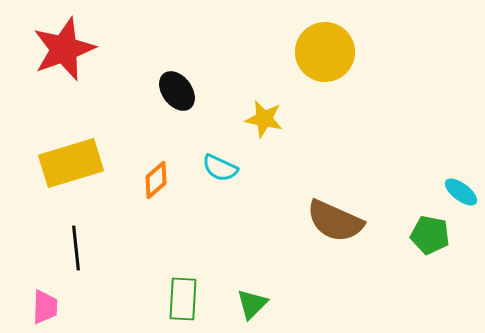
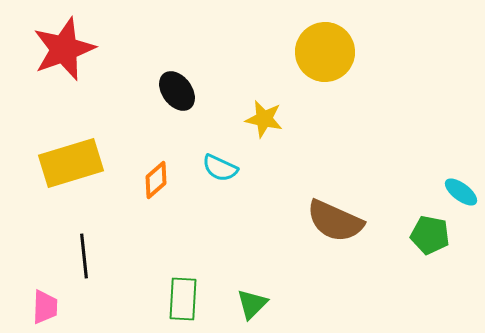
black line: moved 8 px right, 8 px down
